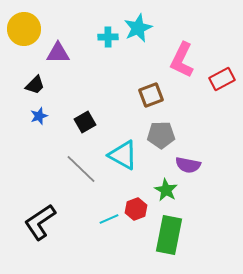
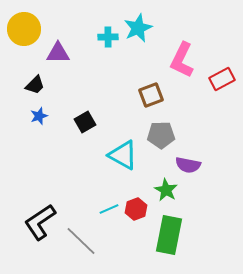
gray line: moved 72 px down
cyan line: moved 10 px up
